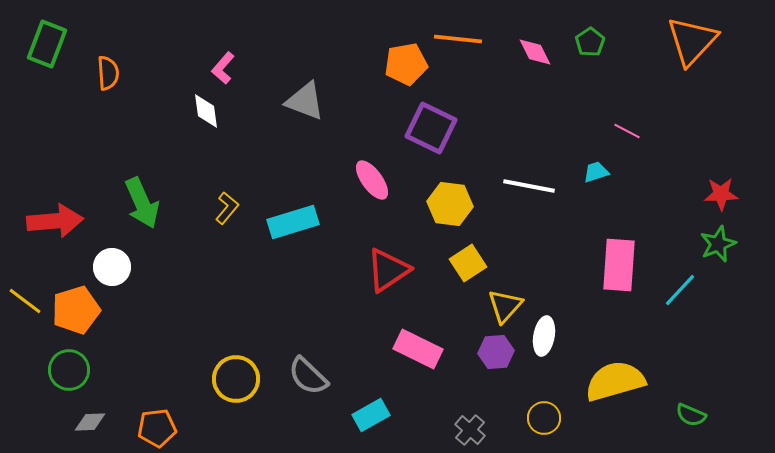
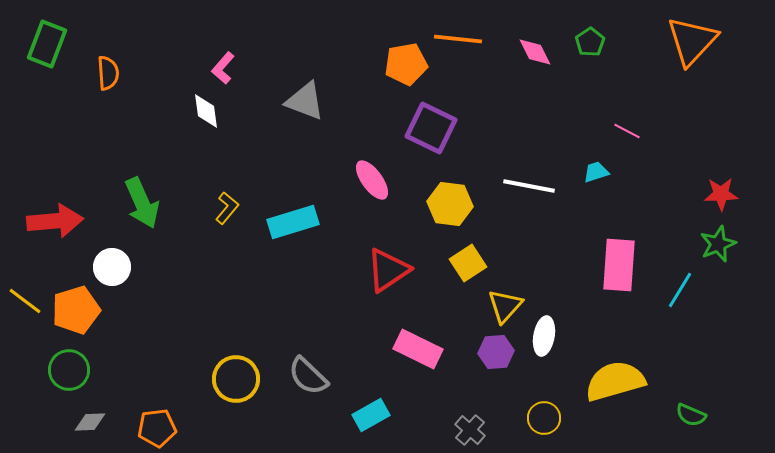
cyan line at (680, 290): rotated 12 degrees counterclockwise
